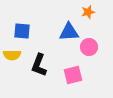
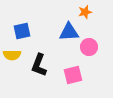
orange star: moved 3 px left
blue square: rotated 18 degrees counterclockwise
